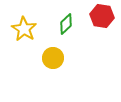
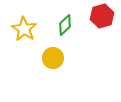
red hexagon: rotated 25 degrees counterclockwise
green diamond: moved 1 px left, 1 px down
